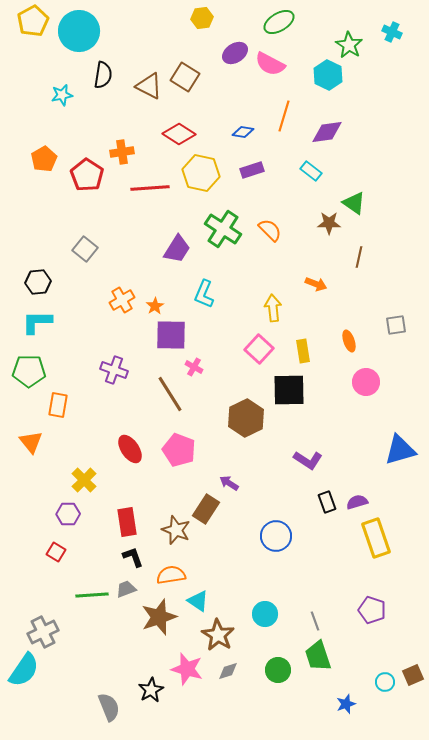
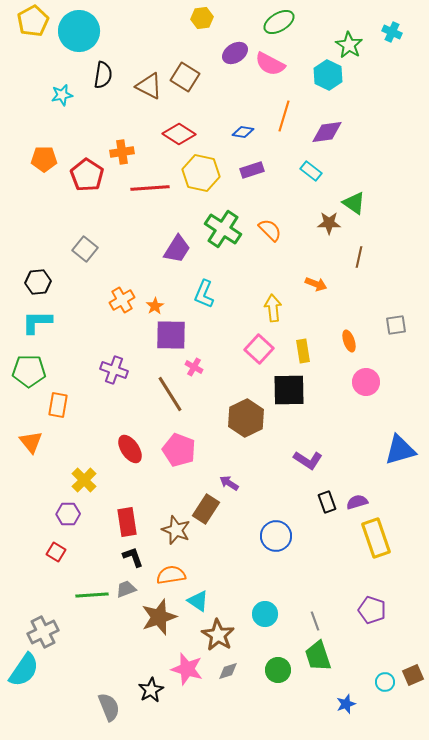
orange pentagon at (44, 159): rotated 30 degrees clockwise
